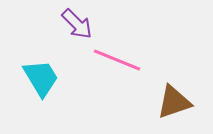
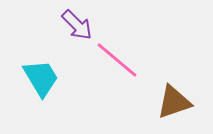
purple arrow: moved 1 px down
pink line: rotated 18 degrees clockwise
